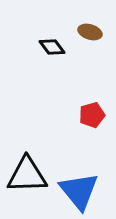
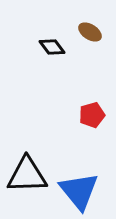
brown ellipse: rotated 15 degrees clockwise
